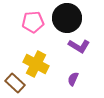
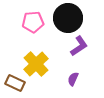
black circle: moved 1 px right
purple L-shape: rotated 65 degrees counterclockwise
yellow cross: rotated 20 degrees clockwise
brown rectangle: rotated 18 degrees counterclockwise
